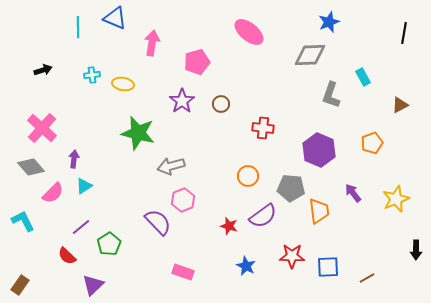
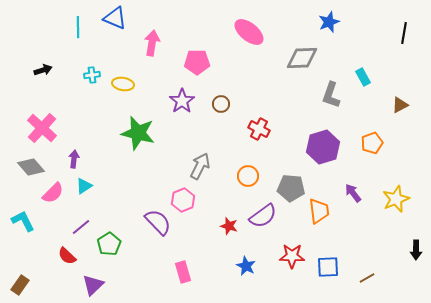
gray diamond at (310, 55): moved 8 px left, 3 px down
pink pentagon at (197, 62): rotated 15 degrees clockwise
red cross at (263, 128): moved 4 px left, 1 px down; rotated 20 degrees clockwise
purple hexagon at (319, 150): moved 4 px right, 3 px up; rotated 20 degrees clockwise
gray arrow at (171, 166): moved 29 px right; rotated 132 degrees clockwise
pink rectangle at (183, 272): rotated 55 degrees clockwise
